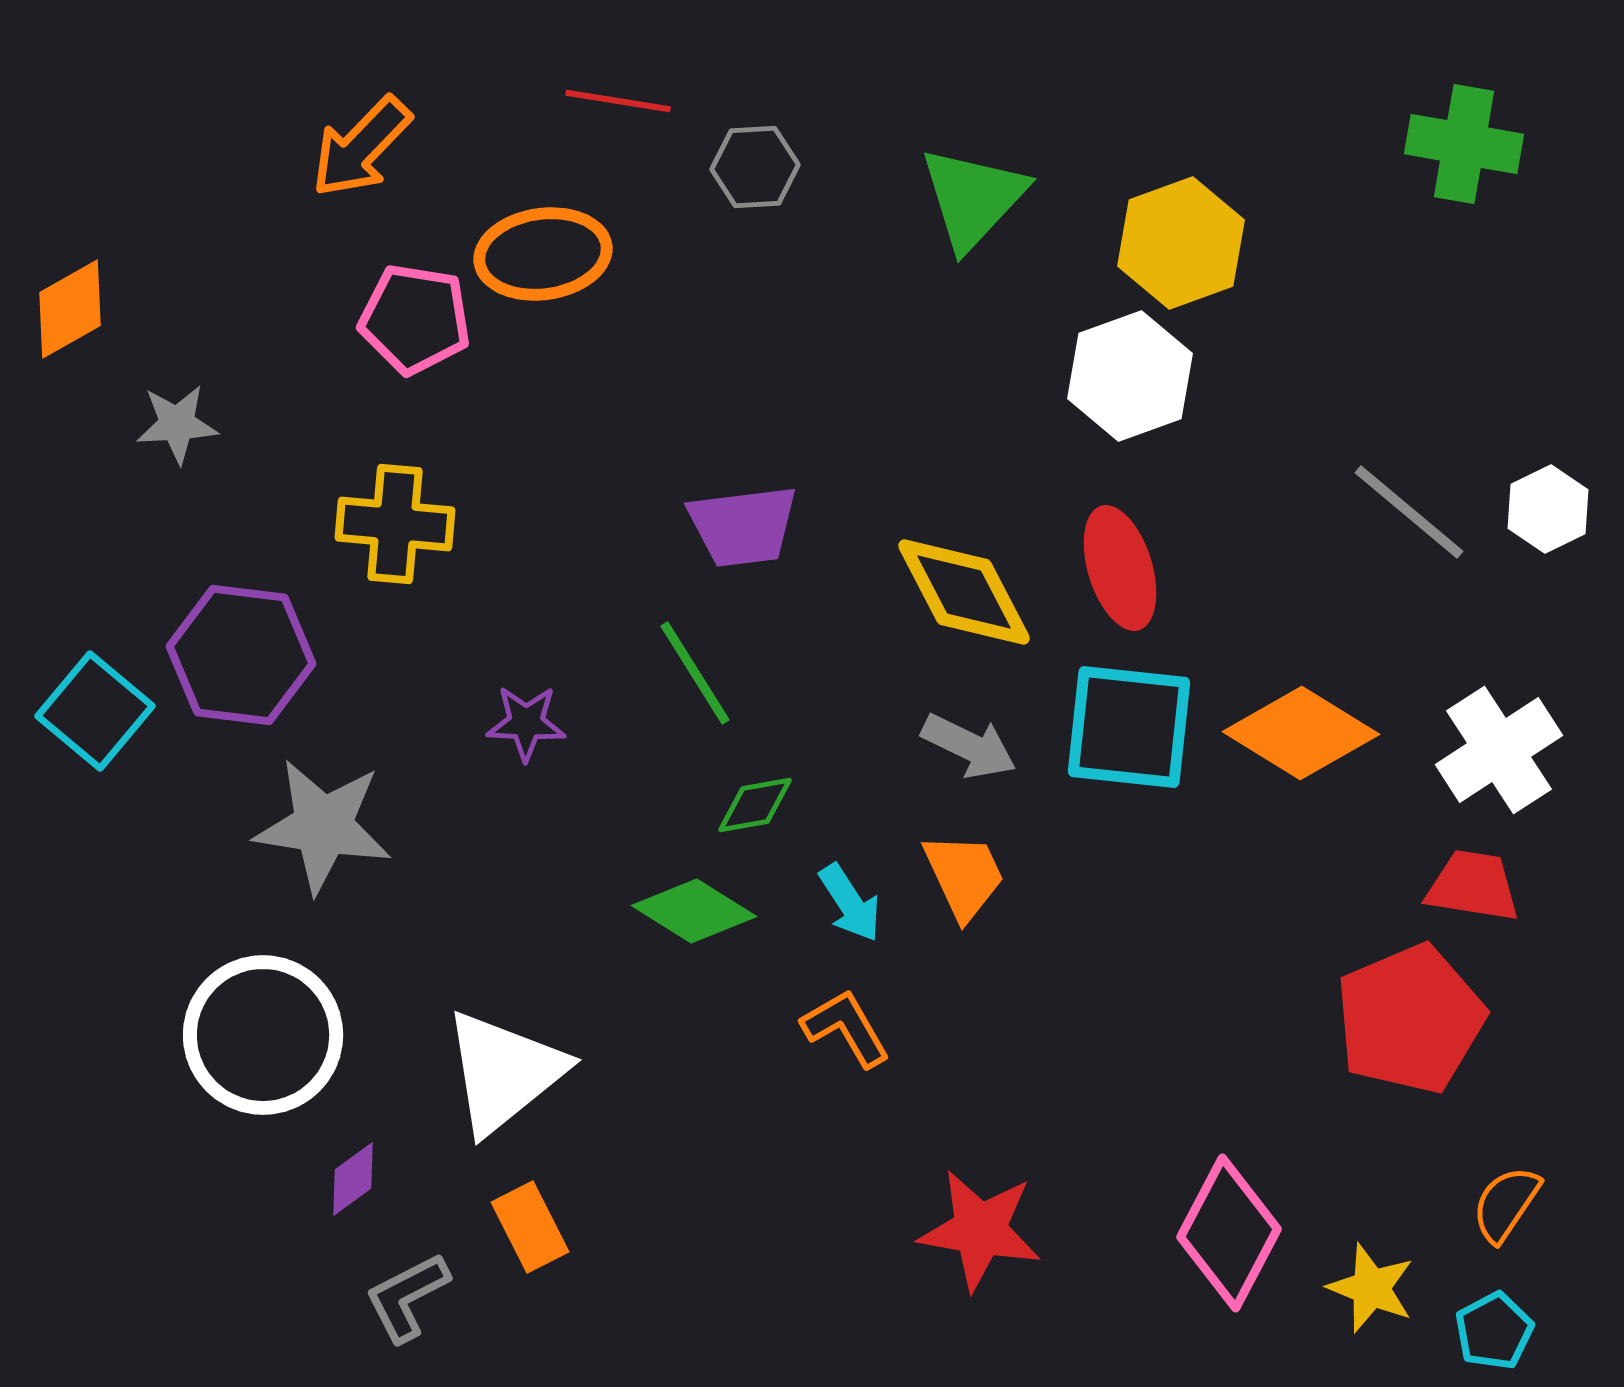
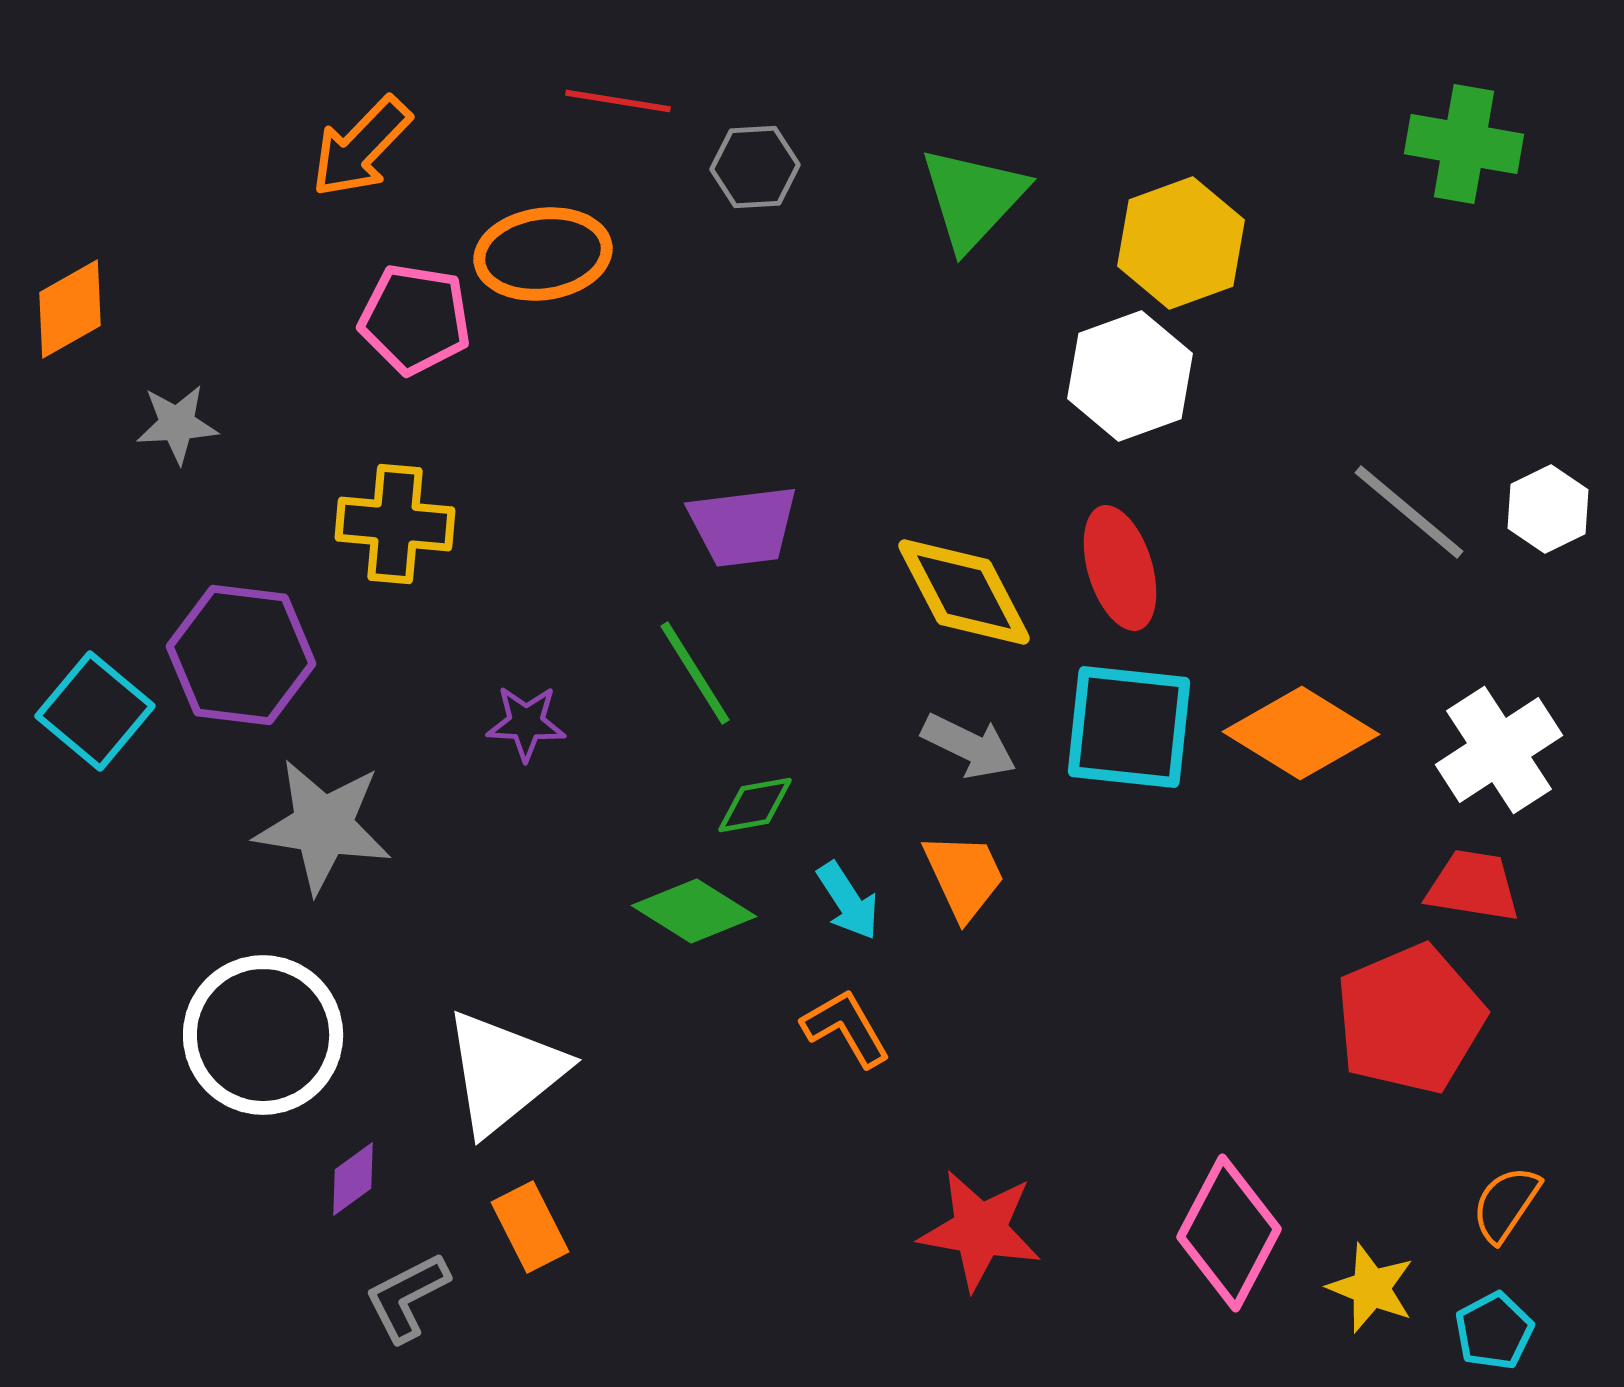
cyan arrow at (850, 903): moved 2 px left, 2 px up
